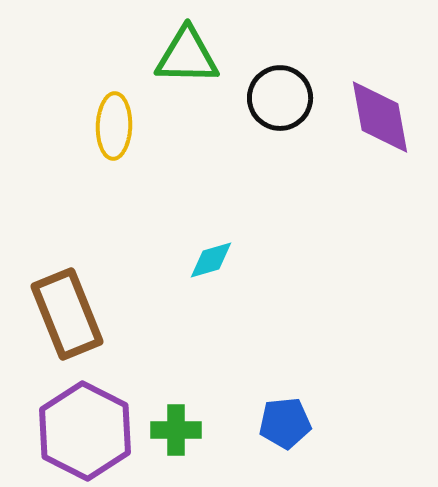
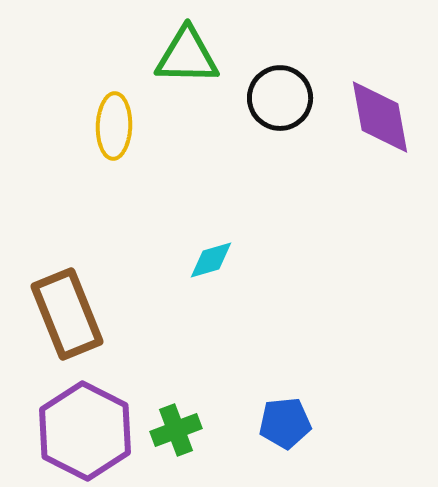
green cross: rotated 21 degrees counterclockwise
